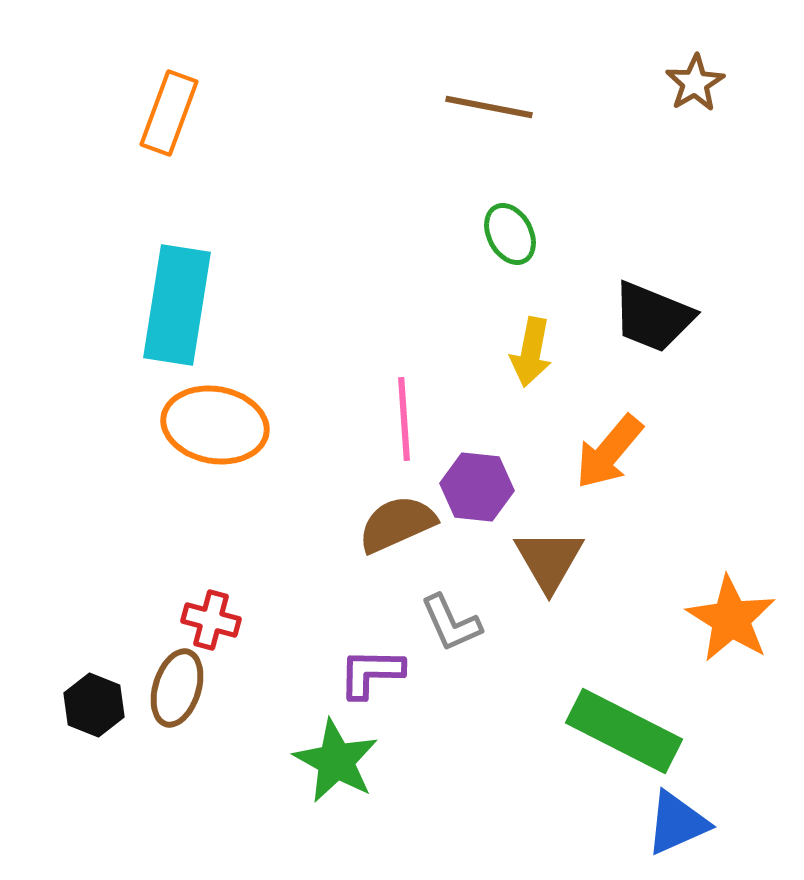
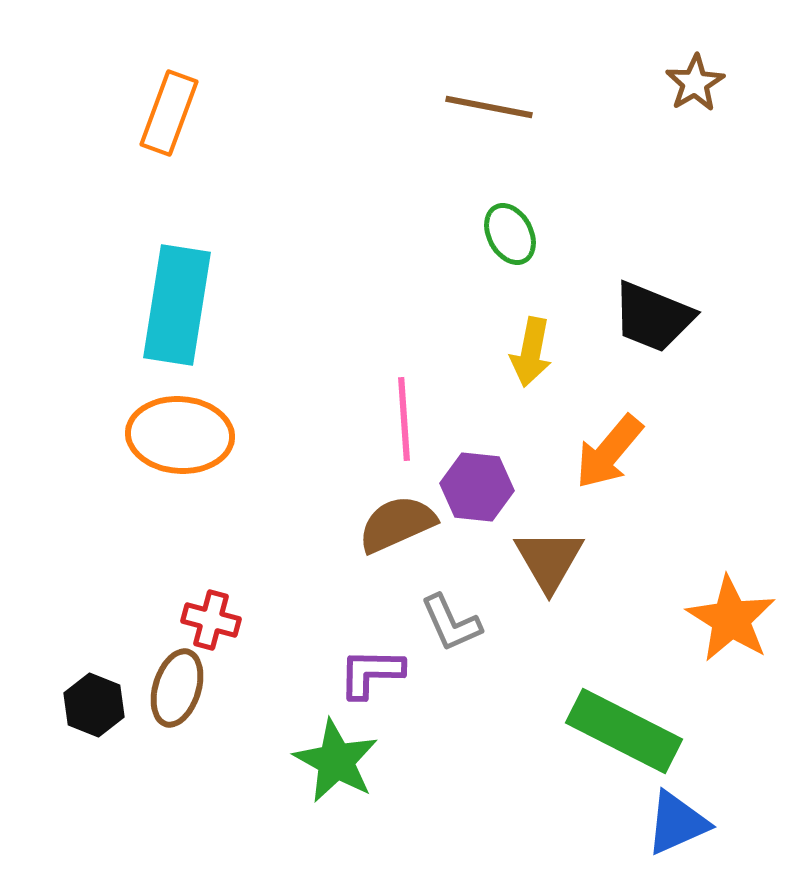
orange ellipse: moved 35 px left, 10 px down; rotated 6 degrees counterclockwise
